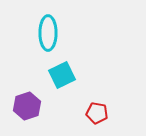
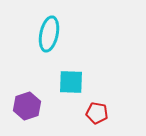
cyan ellipse: moved 1 px right, 1 px down; rotated 12 degrees clockwise
cyan square: moved 9 px right, 7 px down; rotated 28 degrees clockwise
